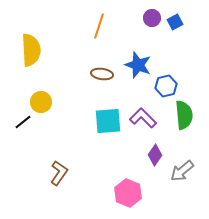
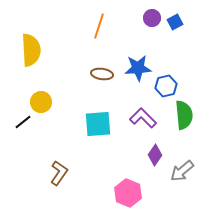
blue star: moved 3 px down; rotated 24 degrees counterclockwise
cyan square: moved 10 px left, 3 px down
